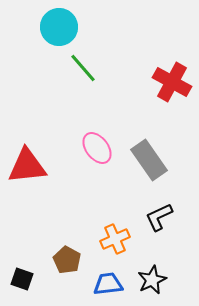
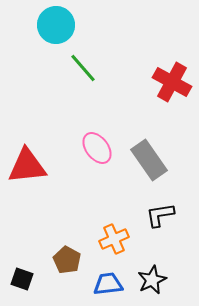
cyan circle: moved 3 px left, 2 px up
black L-shape: moved 1 px right, 2 px up; rotated 16 degrees clockwise
orange cross: moved 1 px left
